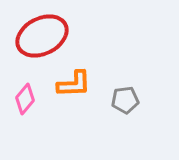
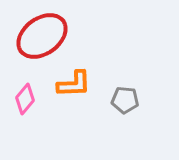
red ellipse: rotated 9 degrees counterclockwise
gray pentagon: rotated 12 degrees clockwise
